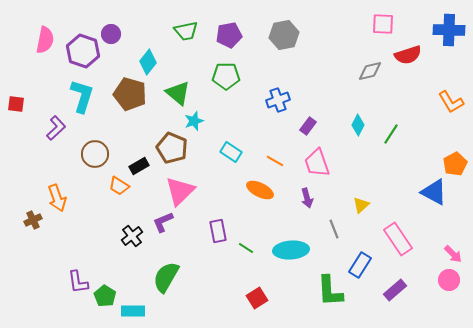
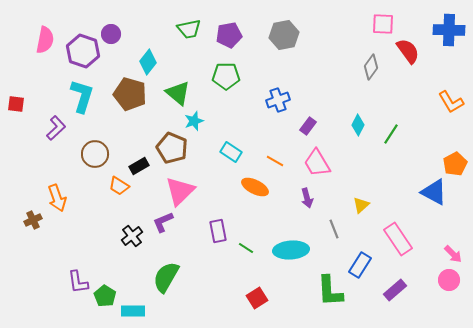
green trapezoid at (186, 31): moved 3 px right, 2 px up
red semicircle at (408, 55): moved 4 px up; rotated 108 degrees counterclockwise
gray diamond at (370, 71): moved 1 px right, 4 px up; rotated 40 degrees counterclockwise
pink trapezoid at (317, 163): rotated 12 degrees counterclockwise
orange ellipse at (260, 190): moved 5 px left, 3 px up
